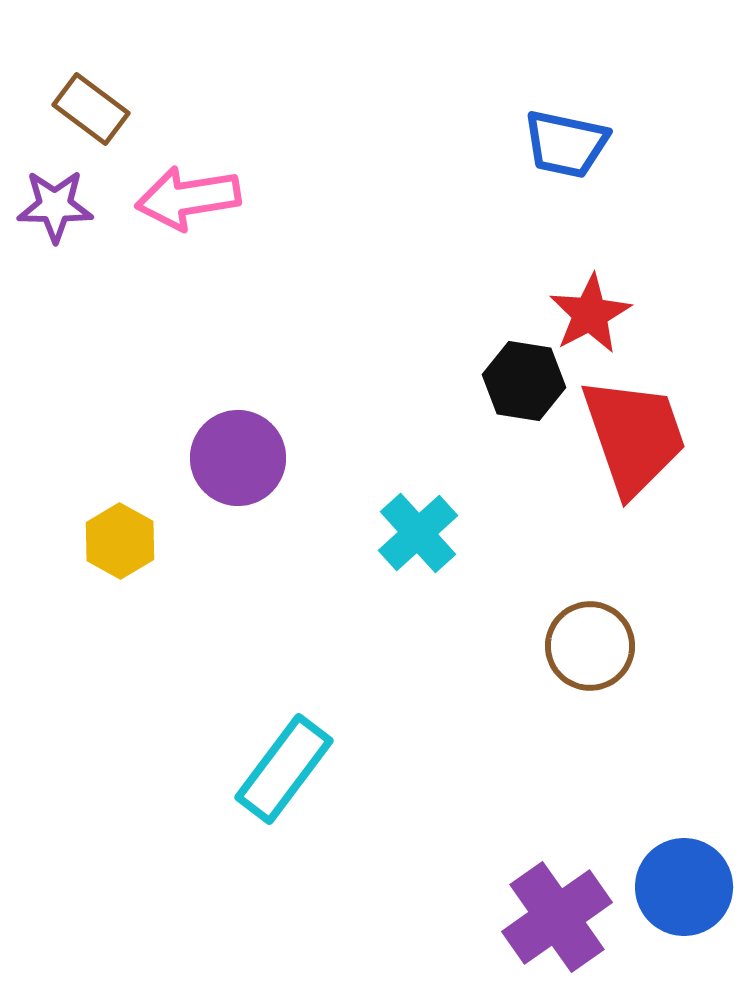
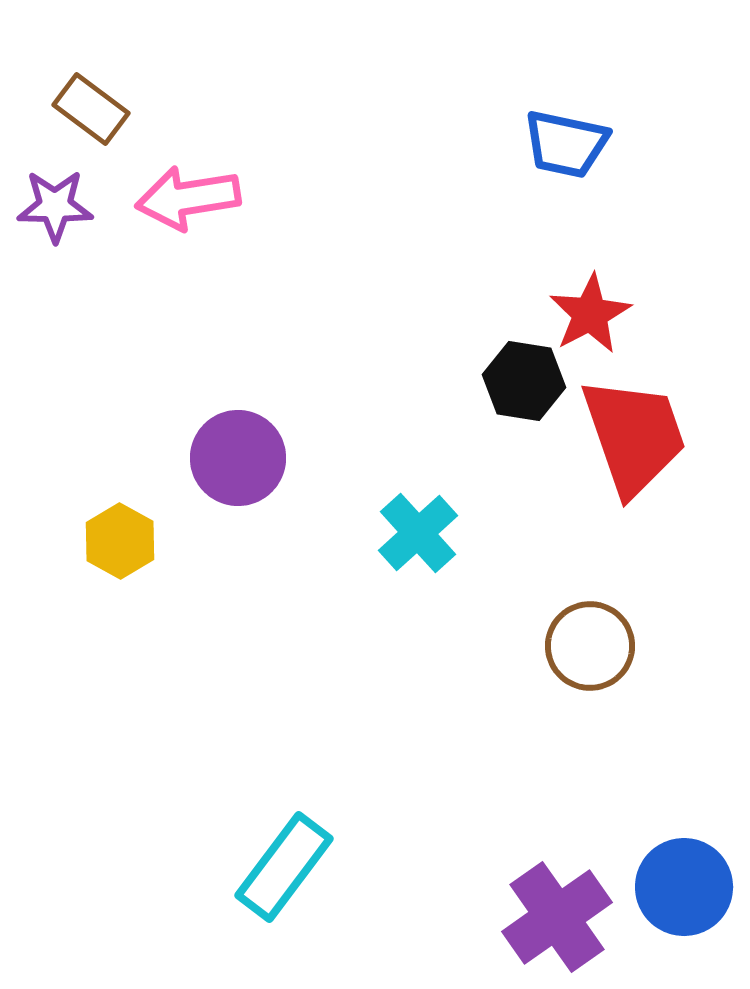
cyan rectangle: moved 98 px down
